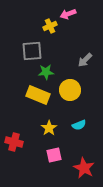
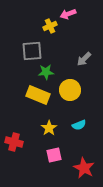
gray arrow: moved 1 px left, 1 px up
